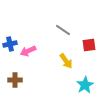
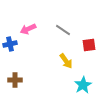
pink arrow: moved 22 px up
cyan star: moved 2 px left
